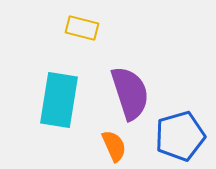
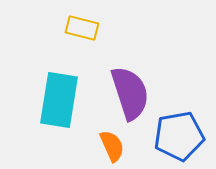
blue pentagon: moved 1 px left; rotated 6 degrees clockwise
orange semicircle: moved 2 px left
